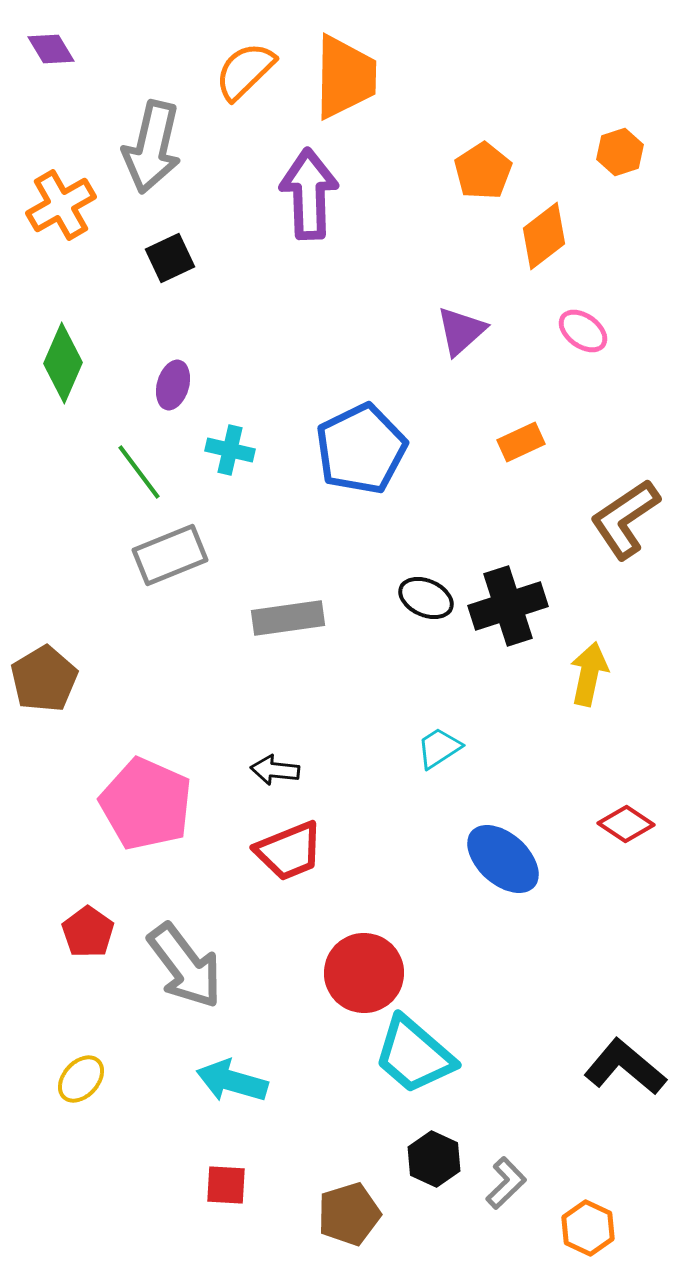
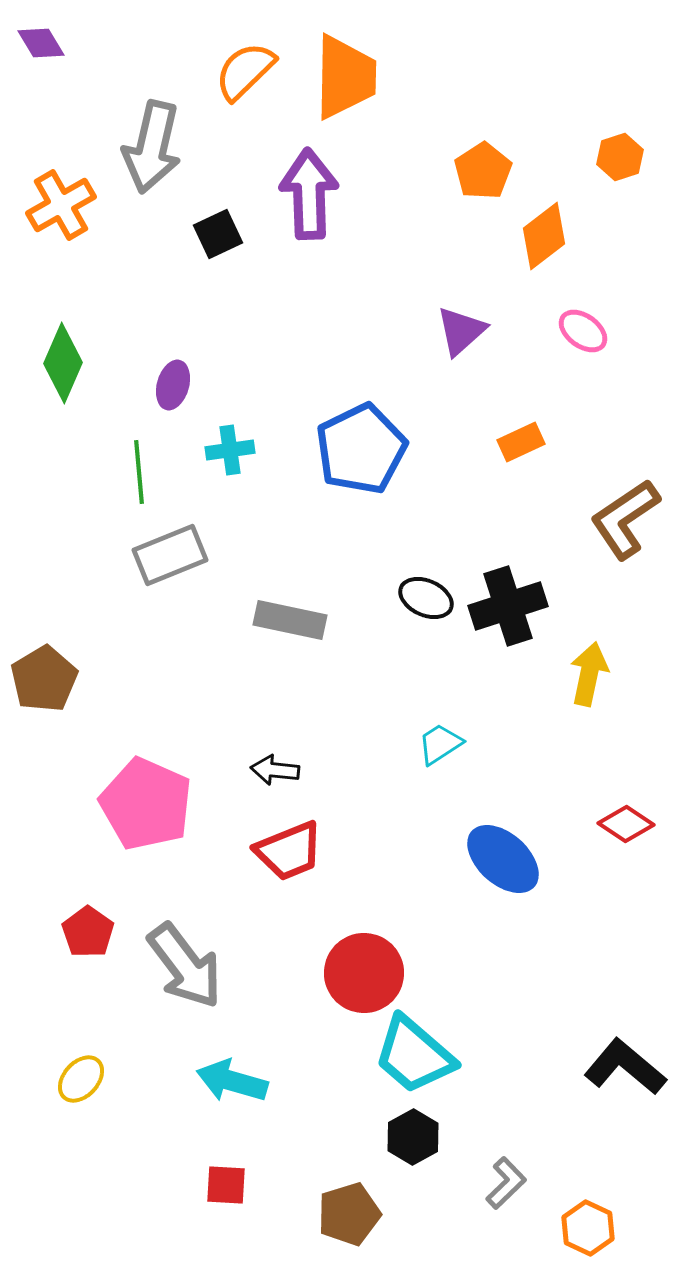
purple diamond at (51, 49): moved 10 px left, 6 px up
orange hexagon at (620, 152): moved 5 px down
black square at (170, 258): moved 48 px right, 24 px up
cyan cross at (230, 450): rotated 21 degrees counterclockwise
green line at (139, 472): rotated 32 degrees clockwise
gray rectangle at (288, 618): moved 2 px right, 2 px down; rotated 20 degrees clockwise
cyan trapezoid at (439, 748): moved 1 px right, 4 px up
black hexagon at (434, 1159): moved 21 px left, 22 px up; rotated 6 degrees clockwise
